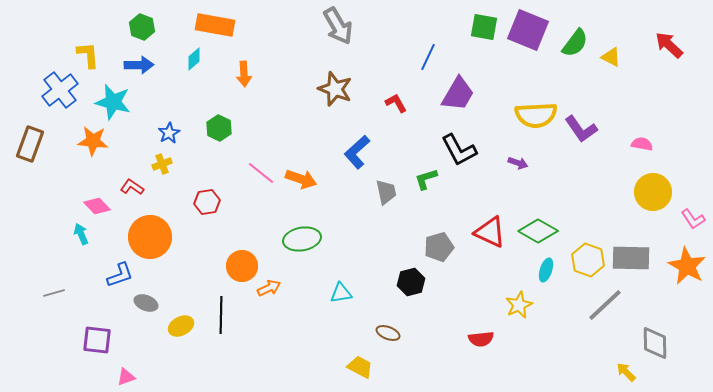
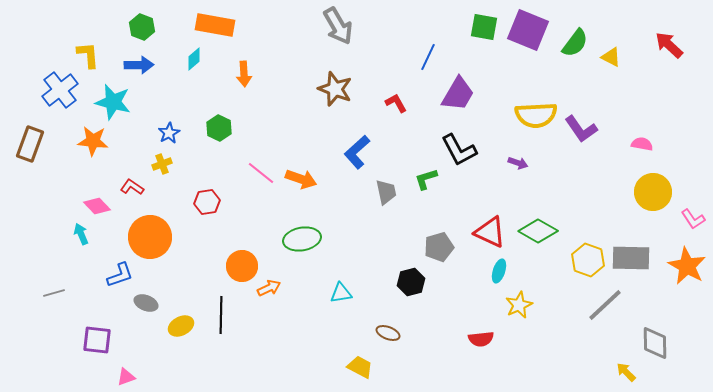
cyan ellipse at (546, 270): moved 47 px left, 1 px down
